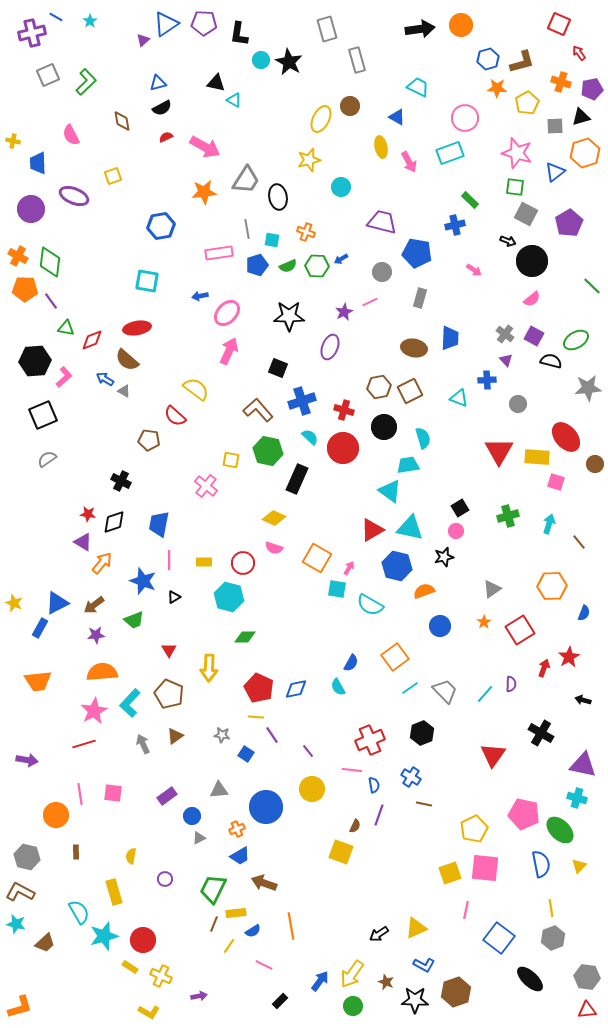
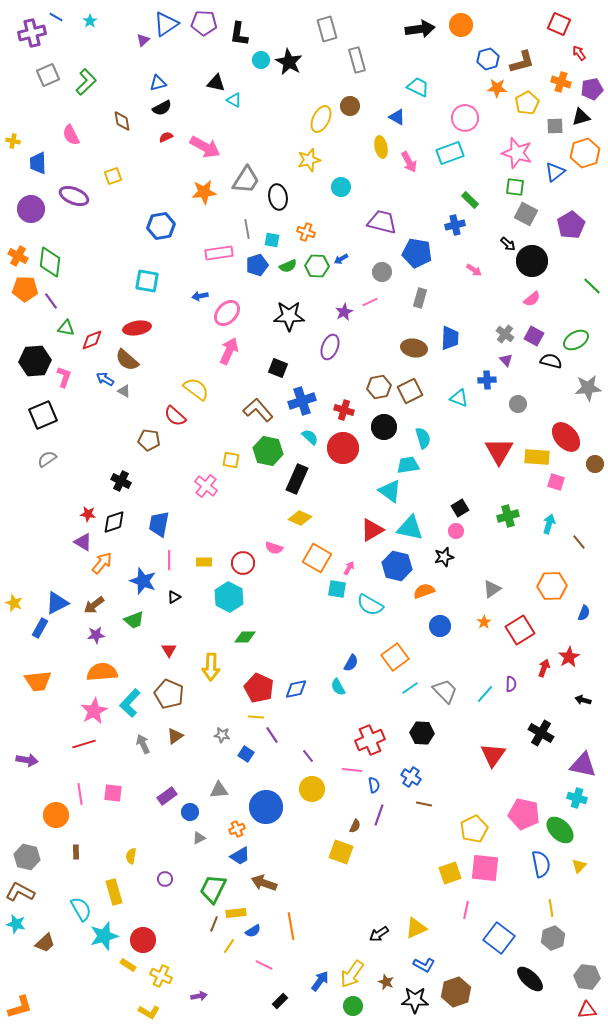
purple pentagon at (569, 223): moved 2 px right, 2 px down
black arrow at (508, 241): moved 3 px down; rotated 21 degrees clockwise
pink L-shape at (64, 377): rotated 30 degrees counterclockwise
yellow diamond at (274, 518): moved 26 px right
cyan hexagon at (229, 597): rotated 12 degrees clockwise
yellow arrow at (209, 668): moved 2 px right, 1 px up
black hexagon at (422, 733): rotated 25 degrees clockwise
purple line at (308, 751): moved 5 px down
blue circle at (192, 816): moved 2 px left, 4 px up
cyan semicircle at (79, 912): moved 2 px right, 3 px up
yellow rectangle at (130, 967): moved 2 px left, 2 px up
